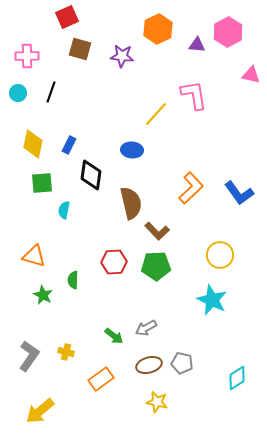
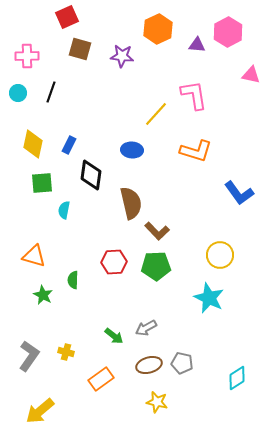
orange L-shape: moved 5 px right, 37 px up; rotated 60 degrees clockwise
cyan star: moved 3 px left, 2 px up
